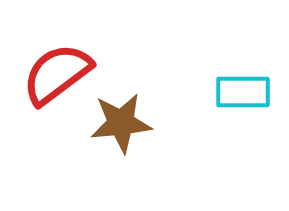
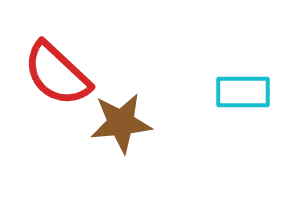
red semicircle: rotated 100 degrees counterclockwise
